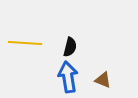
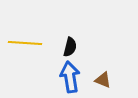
blue arrow: moved 2 px right
